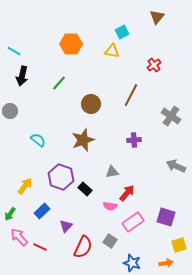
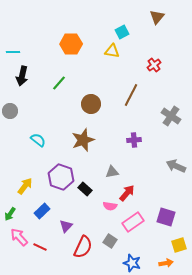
cyan line: moved 1 px left, 1 px down; rotated 32 degrees counterclockwise
